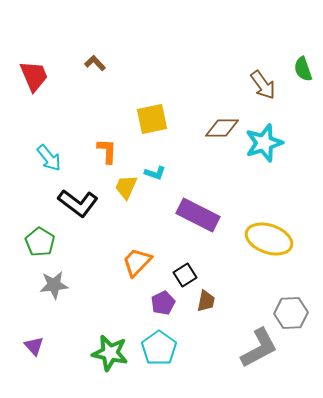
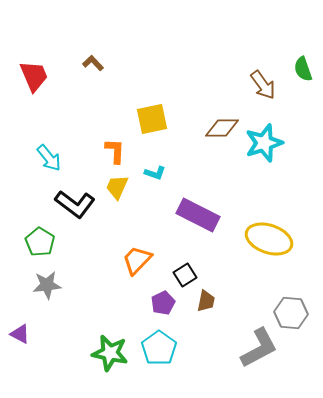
brown L-shape: moved 2 px left
orange L-shape: moved 8 px right
yellow trapezoid: moved 9 px left
black L-shape: moved 3 px left, 1 px down
orange trapezoid: moved 2 px up
gray star: moved 7 px left
gray hexagon: rotated 8 degrees clockwise
purple triangle: moved 14 px left, 12 px up; rotated 20 degrees counterclockwise
